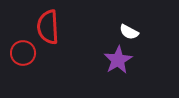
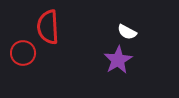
white semicircle: moved 2 px left
